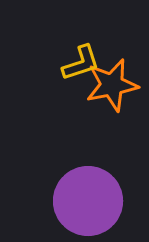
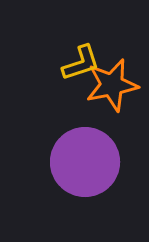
purple circle: moved 3 px left, 39 px up
